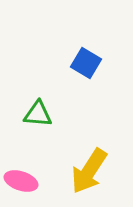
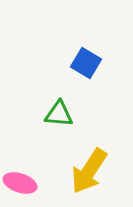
green triangle: moved 21 px right
pink ellipse: moved 1 px left, 2 px down
